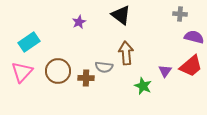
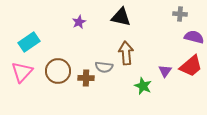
black triangle: moved 2 px down; rotated 25 degrees counterclockwise
